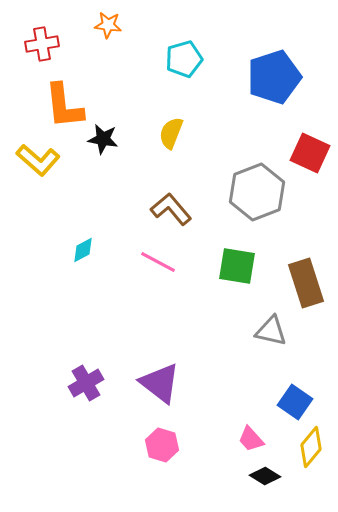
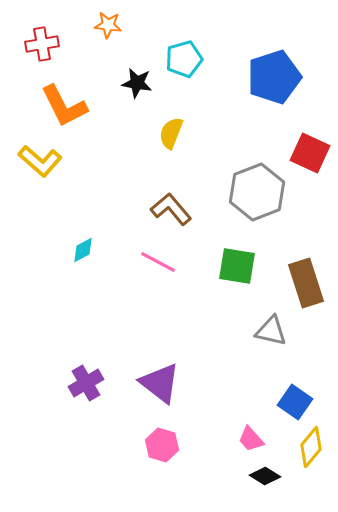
orange L-shape: rotated 21 degrees counterclockwise
black star: moved 34 px right, 56 px up
yellow L-shape: moved 2 px right, 1 px down
